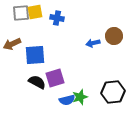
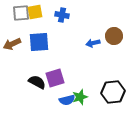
blue cross: moved 5 px right, 3 px up
blue square: moved 4 px right, 13 px up
